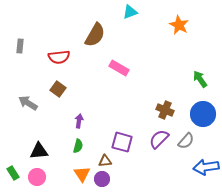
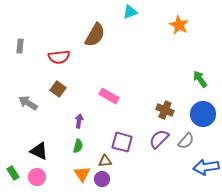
pink rectangle: moved 10 px left, 28 px down
black triangle: rotated 30 degrees clockwise
